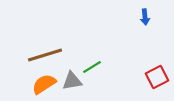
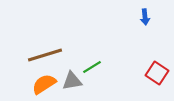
red square: moved 4 px up; rotated 30 degrees counterclockwise
